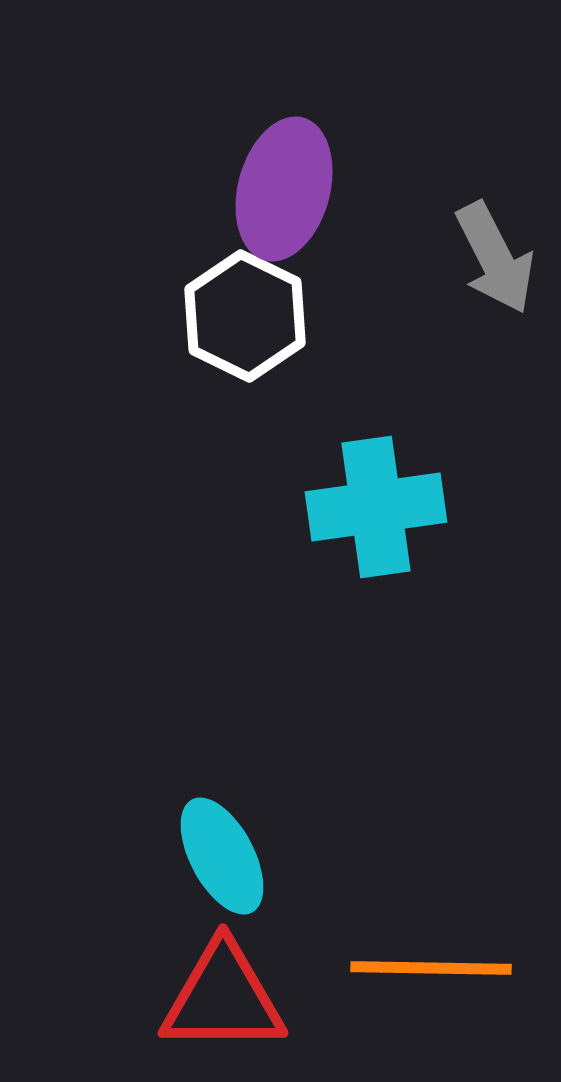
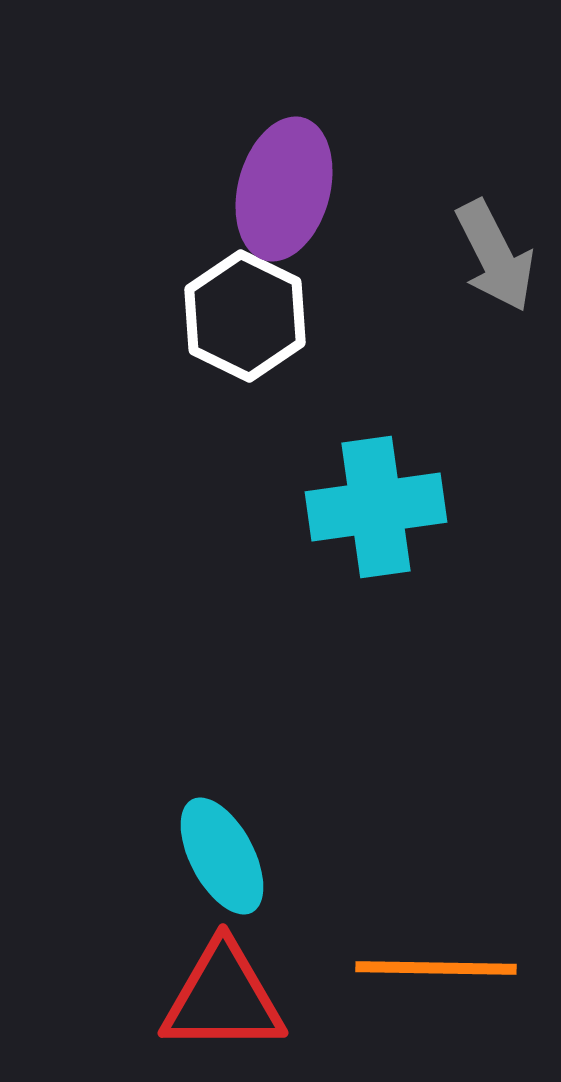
gray arrow: moved 2 px up
orange line: moved 5 px right
